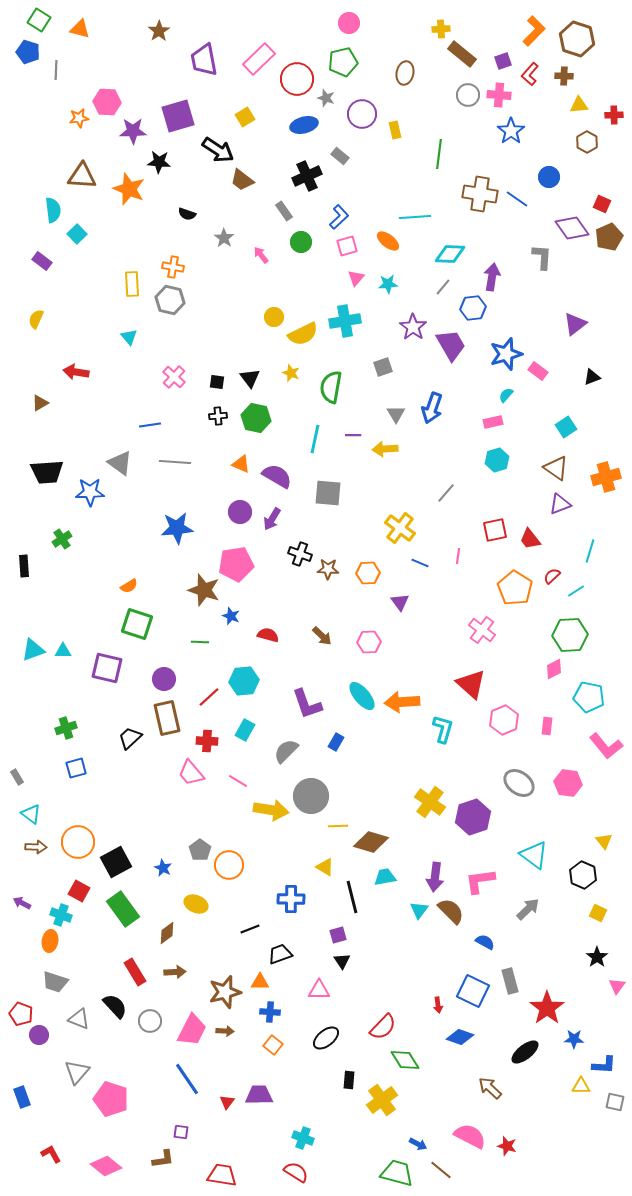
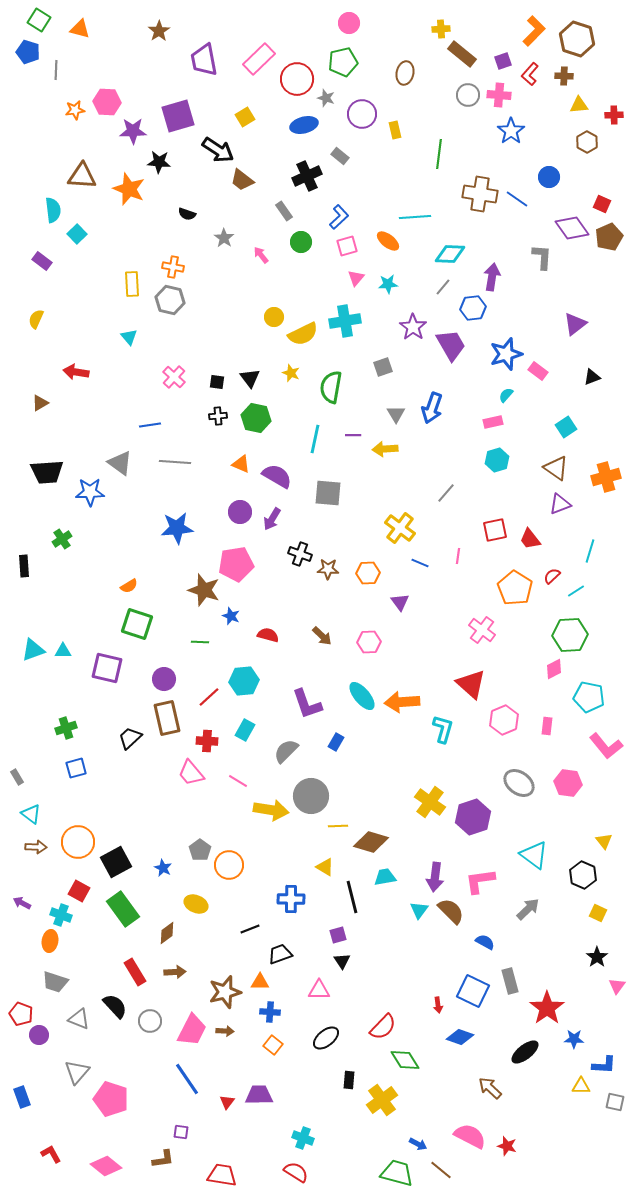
orange star at (79, 118): moved 4 px left, 8 px up
